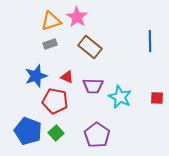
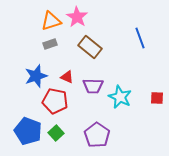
blue line: moved 10 px left, 3 px up; rotated 20 degrees counterclockwise
